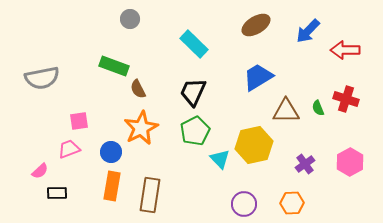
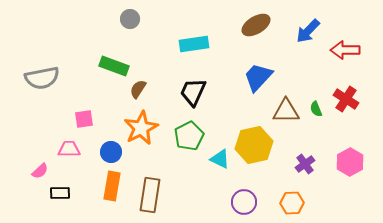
cyan rectangle: rotated 52 degrees counterclockwise
blue trapezoid: rotated 16 degrees counterclockwise
brown semicircle: rotated 60 degrees clockwise
red cross: rotated 15 degrees clockwise
green semicircle: moved 2 px left, 1 px down
pink square: moved 5 px right, 2 px up
green pentagon: moved 6 px left, 5 px down
pink trapezoid: rotated 20 degrees clockwise
cyan triangle: rotated 20 degrees counterclockwise
black rectangle: moved 3 px right
purple circle: moved 2 px up
